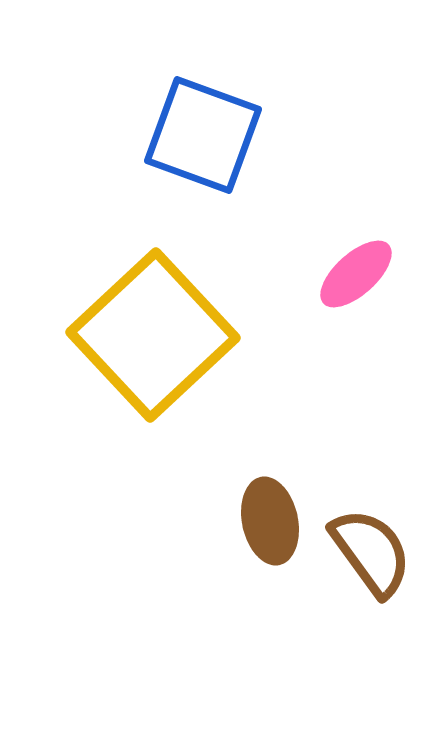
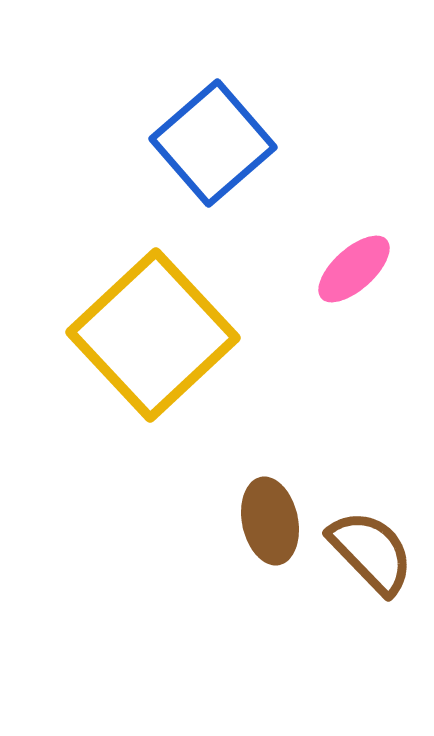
blue square: moved 10 px right, 8 px down; rotated 29 degrees clockwise
pink ellipse: moved 2 px left, 5 px up
brown semicircle: rotated 8 degrees counterclockwise
